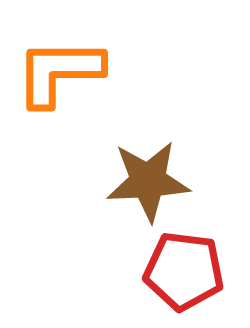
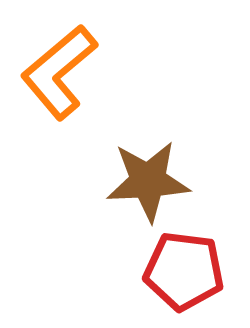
orange L-shape: rotated 40 degrees counterclockwise
